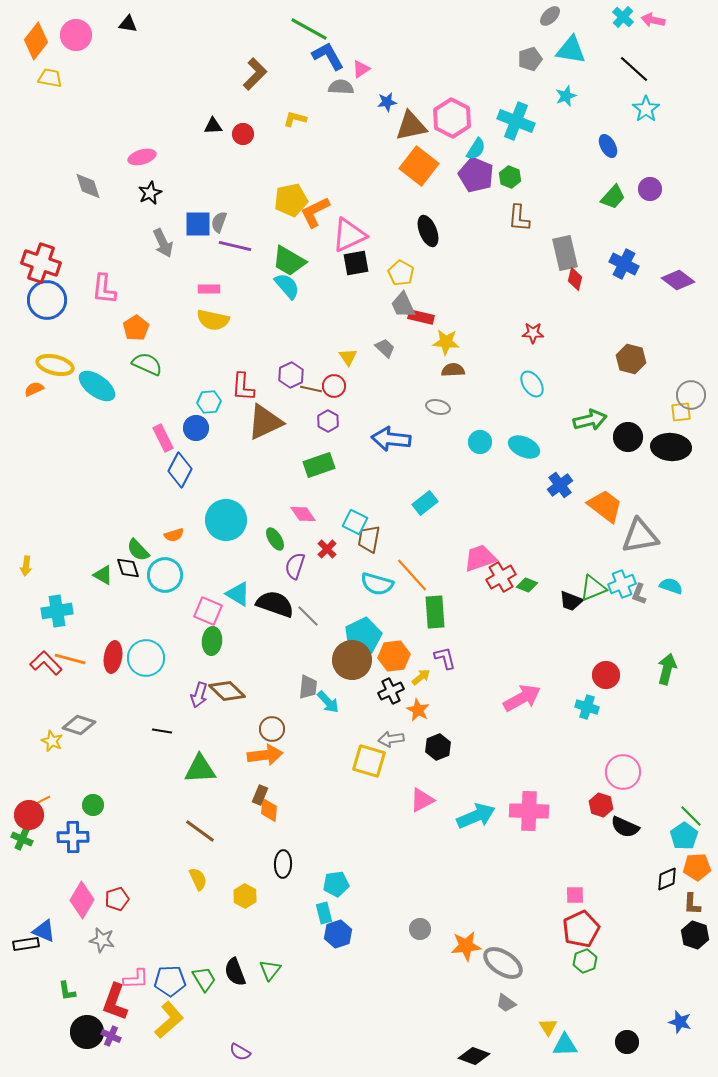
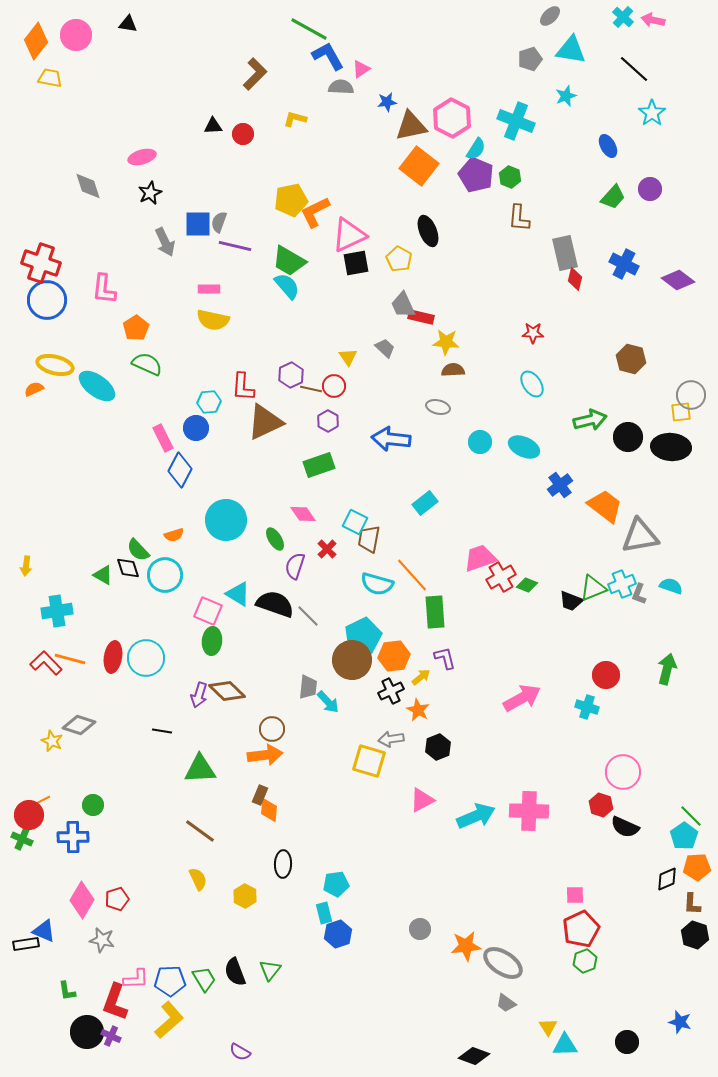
cyan star at (646, 109): moved 6 px right, 4 px down
gray arrow at (163, 243): moved 2 px right, 1 px up
yellow pentagon at (401, 273): moved 2 px left, 14 px up
